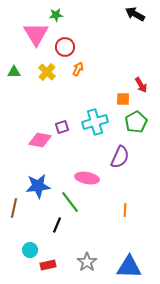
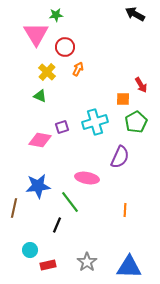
green triangle: moved 26 px right, 24 px down; rotated 24 degrees clockwise
